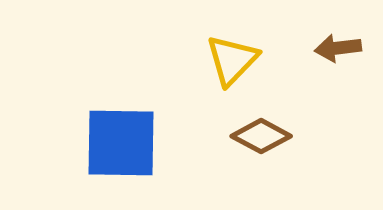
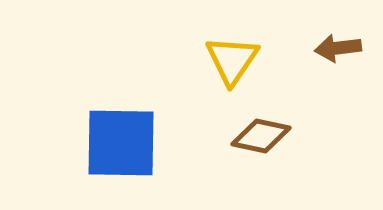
yellow triangle: rotated 10 degrees counterclockwise
brown diamond: rotated 16 degrees counterclockwise
